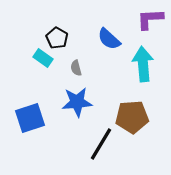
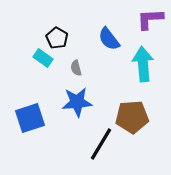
blue semicircle: rotated 10 degrees clockwise
